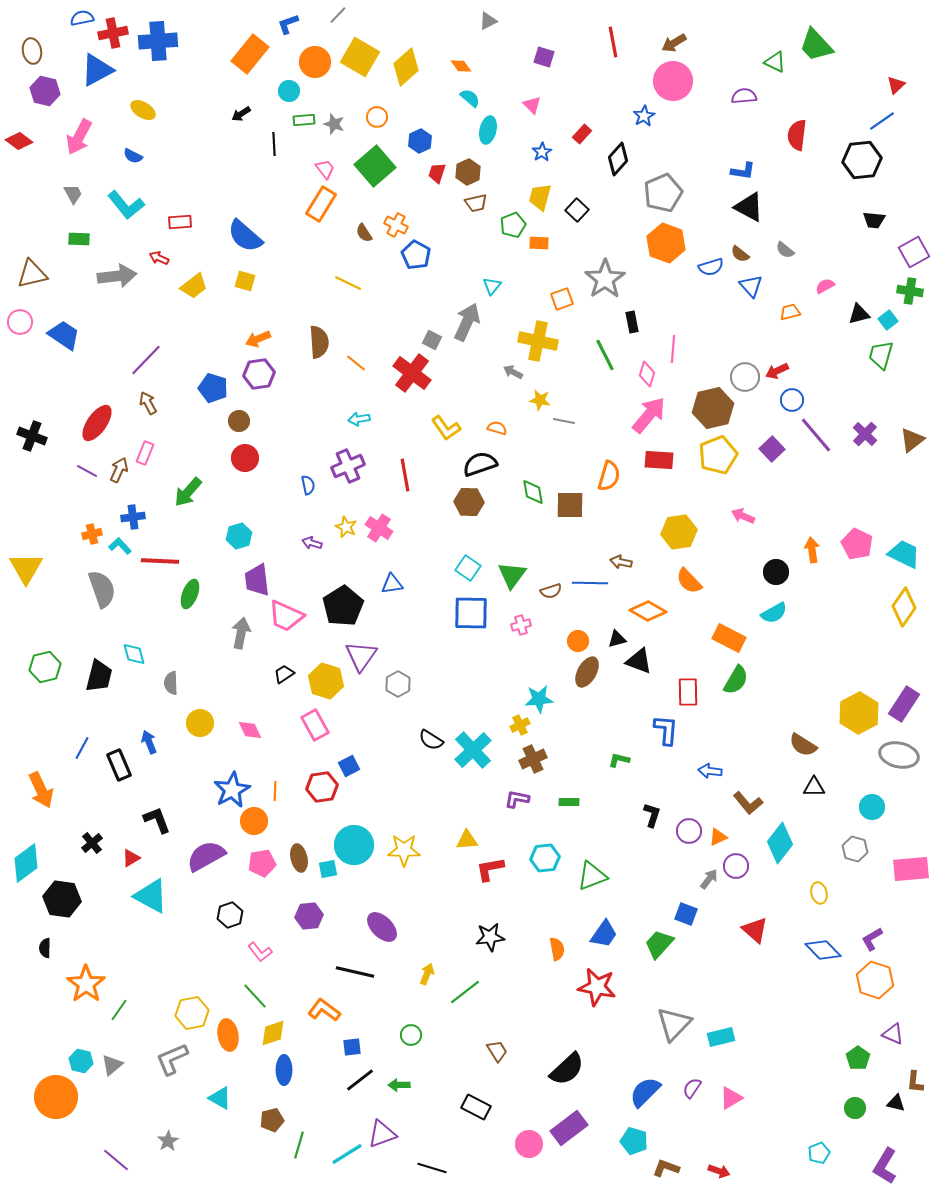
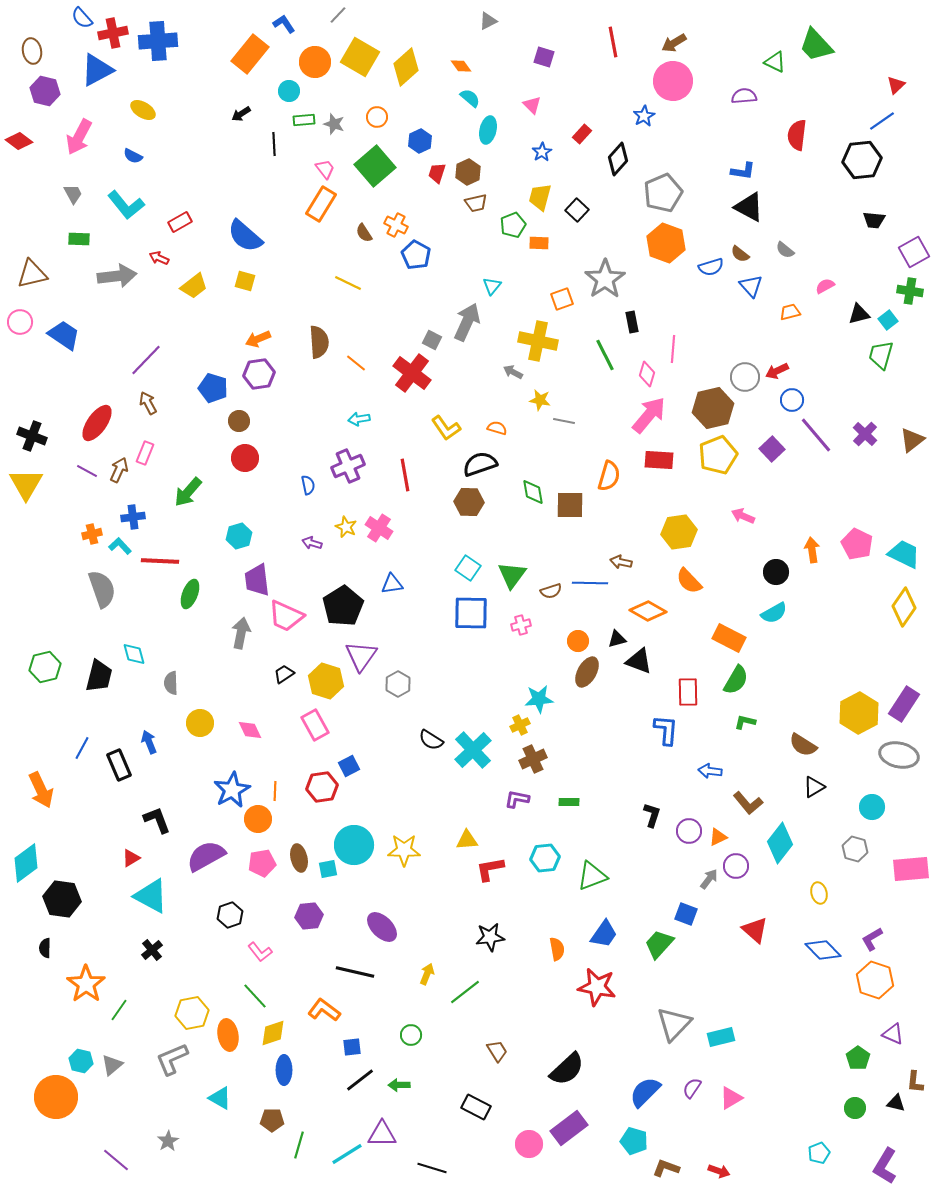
blue semicircle at (82, 18): rotated 120 degrees counterclockwise
blue L-shape at (288, 24): moved 4 px left; rotated 75 degrees clockwise
red rectangle at (180, 222): rotated 25 degrees counterclockwise
yellow triangle at (26, 568): moved 84 px up
green L-shape at (619, 760): moved 126 px right, 38 px up
black triangle at (814, 787): rotated 30 degrees counterclockwise
orange circle at (254, 821): moved 4 px right, 2 px up
black cross at (92, 843): moved 60 px right, 107 px down
brown pentagon at (272, 1120): rotated 15 degrees clockwise
purple triangle at (382, 1134): rotated 20 degrees clockwise
